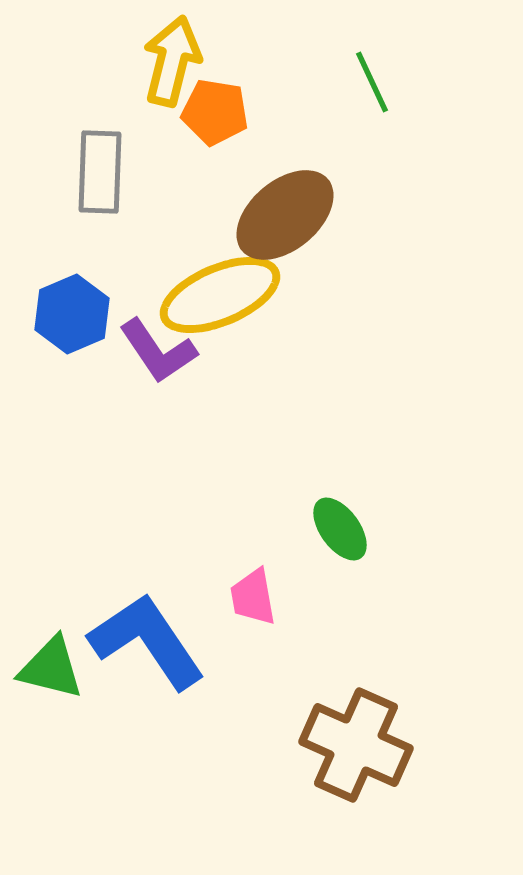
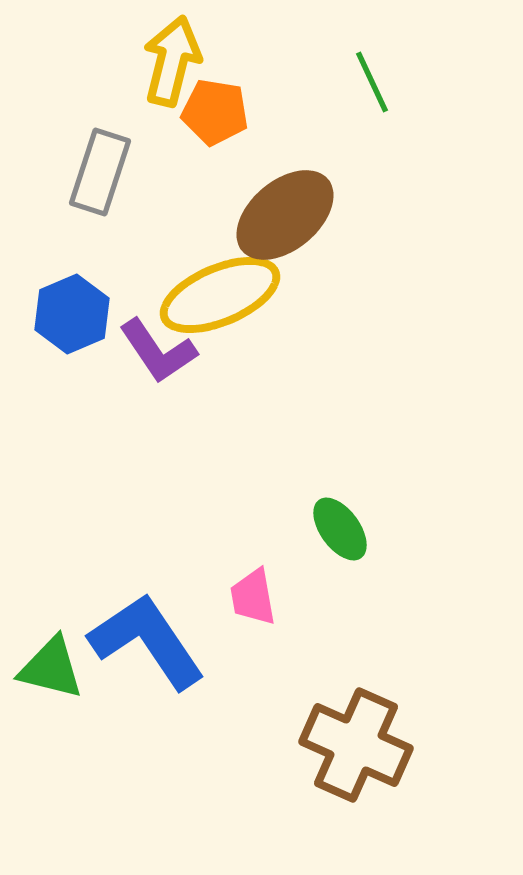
gray rectangle: rotated 16 degrees clockwise
